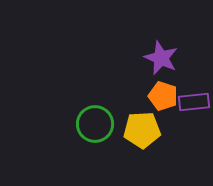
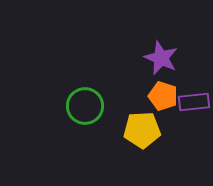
green circle: moved 10 px left, 18 px up
